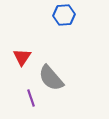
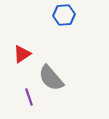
red triangle: moved 3 px up; rotated 24 degrees clockwise
purple line: moved 2 px left, 1 px up
